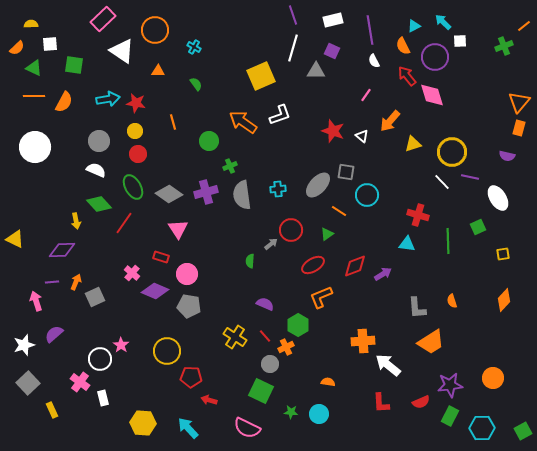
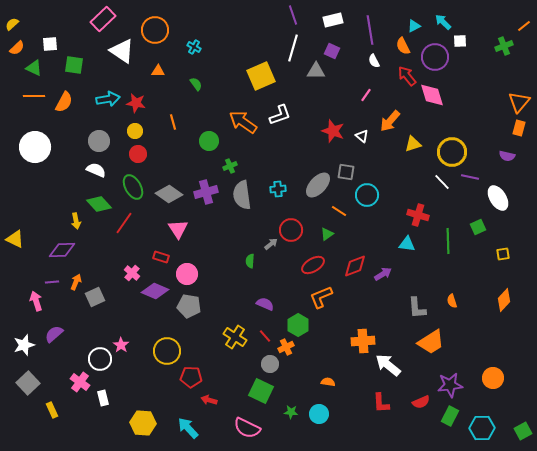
yellow semicircle at (31, 24): moved 19 px left; rotated 40 degrees counterclockwise
